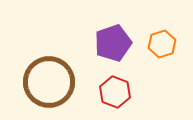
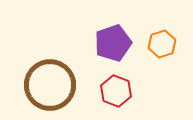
brown circle: moved 1 px right, 3 px down
red hexagon: moved 1 px right, 1 px up
